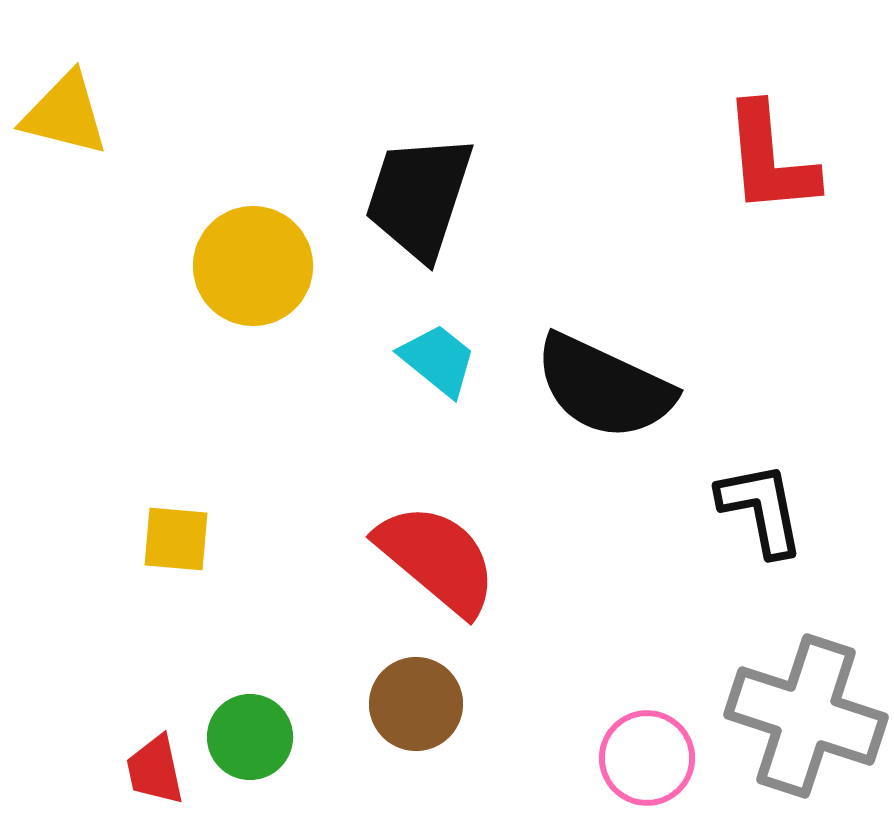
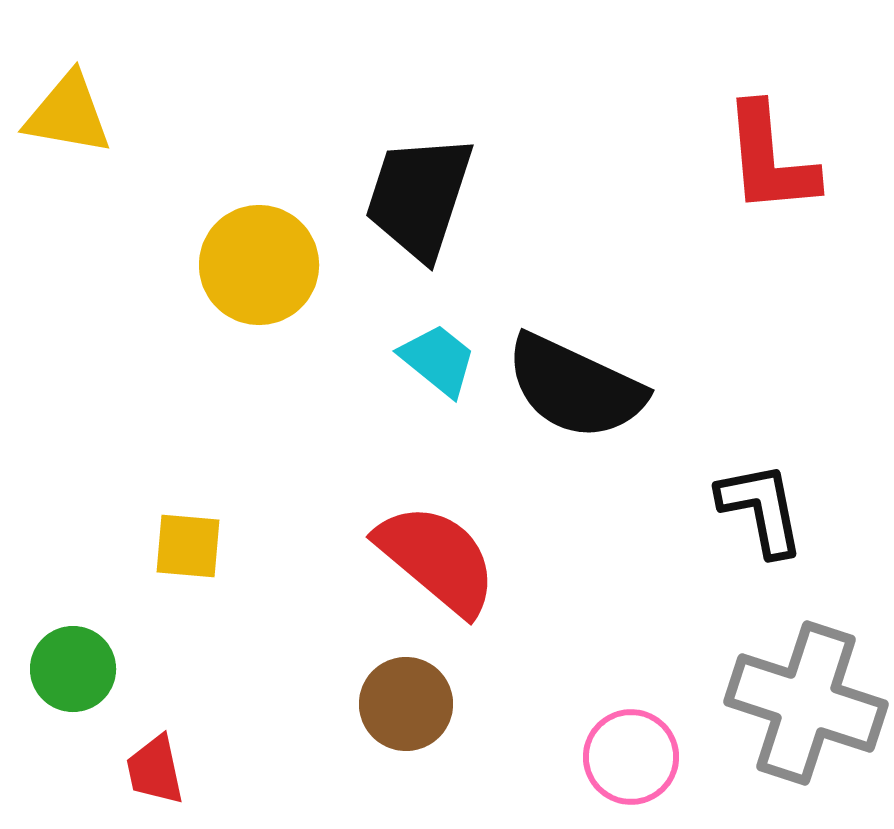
yellow triangle: moved 3 px right; rotated 4 degrees counterclockwise
yellow circle: moved 6 px right, 1 px up
black semicircle: moved 29 px left
yellow square: moved 12 px right, 7 px down
brown circle: moved 10 px left
gray cross: moved 13 px up
green circle: moved 177 px left, 68 px up
pink circle: moved 16 px left, 1 px up
